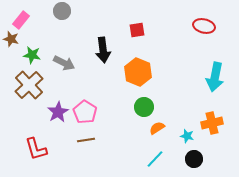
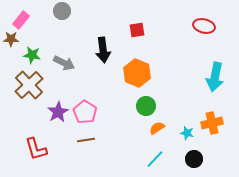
brown star: rotated 14 degrees counterclockwise
orange hexagon: moved 1 px left, 1 px down
green circle: moved 2 px right, 1 px up
cyan star: moved 3 px up
